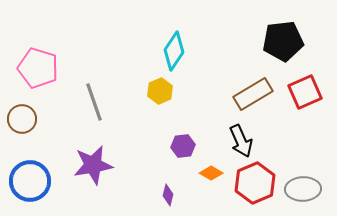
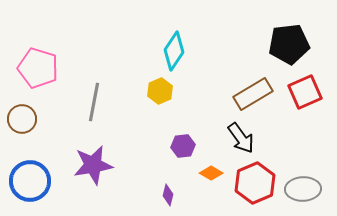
black pentagon: moved 6 px right, 3 px down
gray line: rotated 30 degrees clockwise
black arrow: moved 3 px up; rotated 12 degrees counterclockwise
